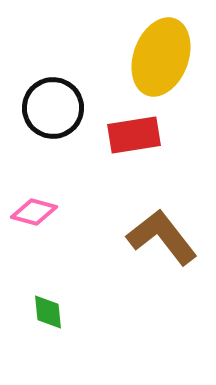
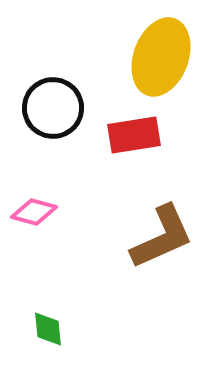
brown L-shape: rotated 104 degrees clockwise
green diamond: moved 17 px down
